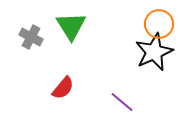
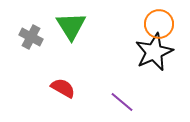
red semicircle: rotated 100 degrees counterclockwise
